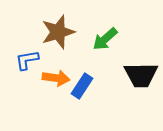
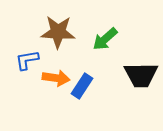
brown star: rotated 20 degrees clockwise
